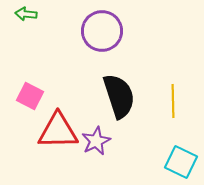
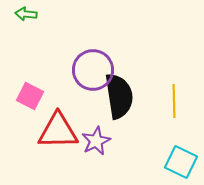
purple circle: moved 9 px left, 39 px down
black semicircle: rotated 9 degrees clockwise
yellow line: moved 1 px right
